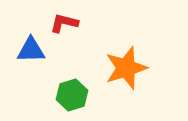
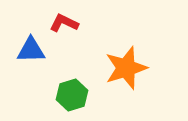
red L-shape: rotated 12 degrees clockwise
